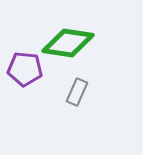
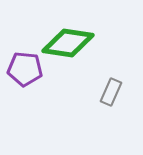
gray rectangle: moved 34 px right
